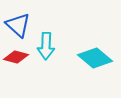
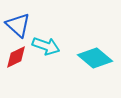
cyan arrow: rotated 72 degrees counterclockwise
red diamond: rotated 40 degrees counterclockwise
